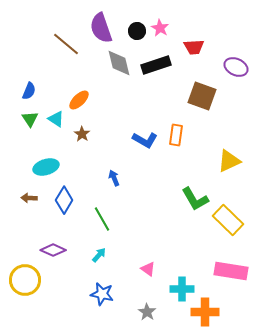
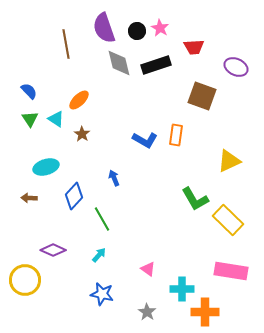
purple semicircle: moved 3 px right
brown line: rotated 40 degrees clockwise
blue semicircle: rotated 66 degrees counterclockwise
blue diamond: moved 10 px right, 4 px up; rotated 12 degrees clockwise
